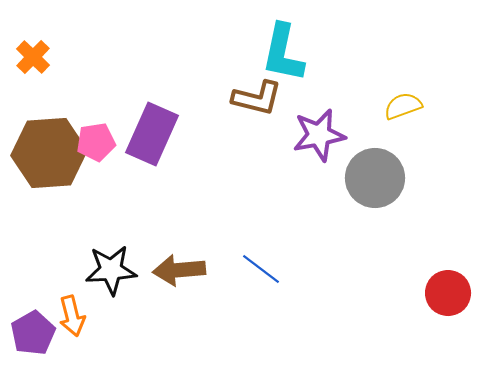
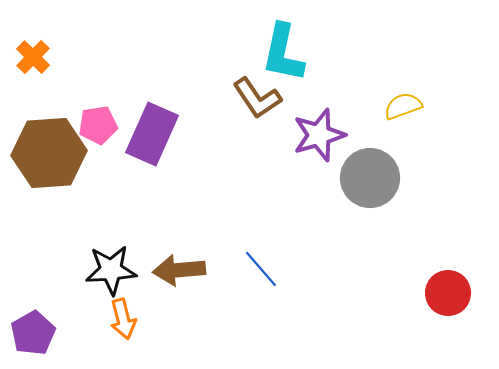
brown L-shape: rotated 42 degrees clockwise
purple star: rotated 6 degrees counterclockwise
pink pentagon: moved 2 px right, 17 px up
gray circle: moved 5 px left
blue line: rotated 12 degrees clockwise
orange arrow: moved 51 px right, 3 px down
